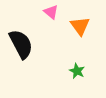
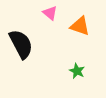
pink triangle: moved 1 px left, 1 px down
orange triangle: rotated 35 degrees counterclockwise
